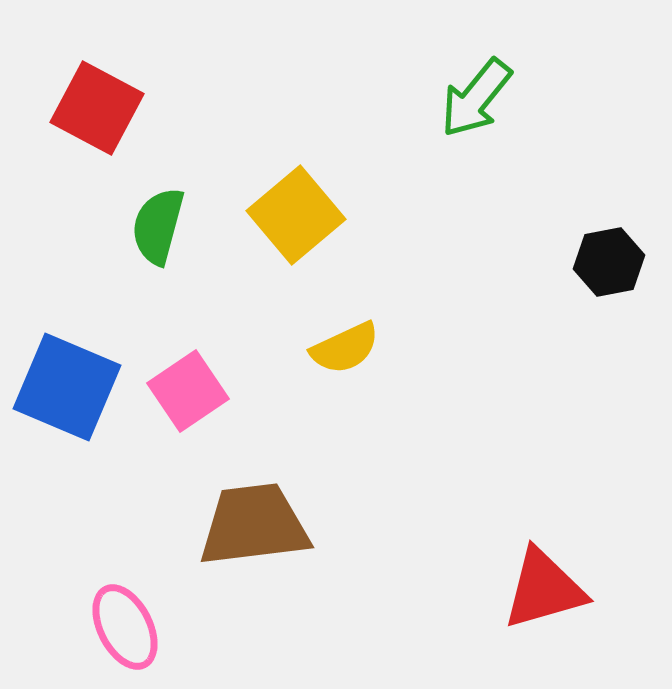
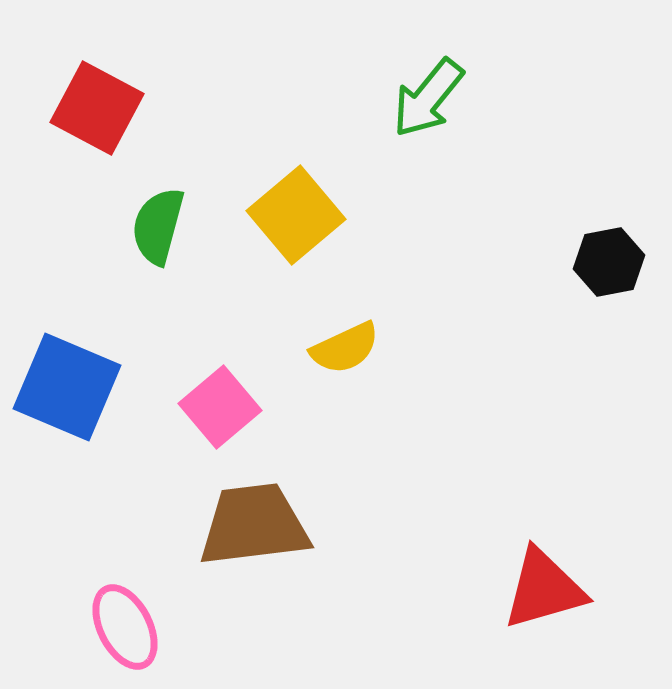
green arrow: moved 48 px left
pink square: moved 32 px right, 16 px down; rotated 6 degrees counterclockwise
